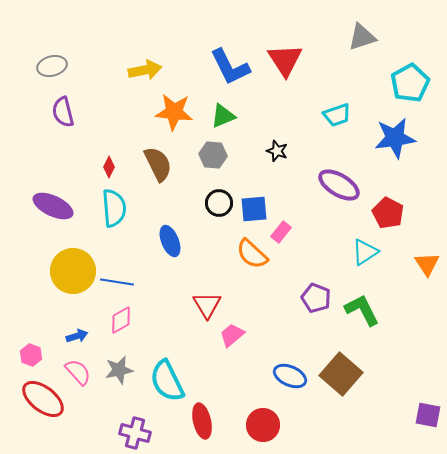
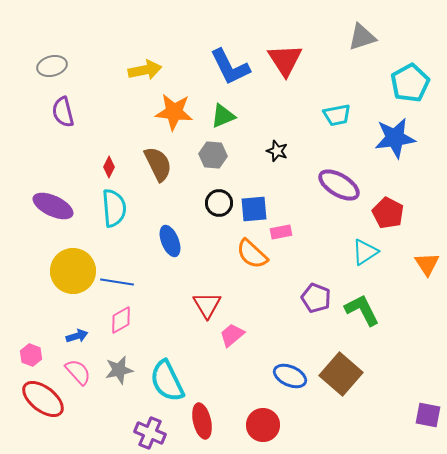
cyan trapezoid at (337, 115): rotated 8 degrees clockwise
pink rectangle at (281, 232): rotated 40 degrees clockwise
purple cross at (135, 433): moved 15 px right; rotated 8 degrees clockwise
